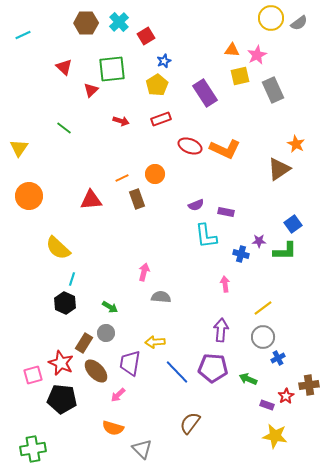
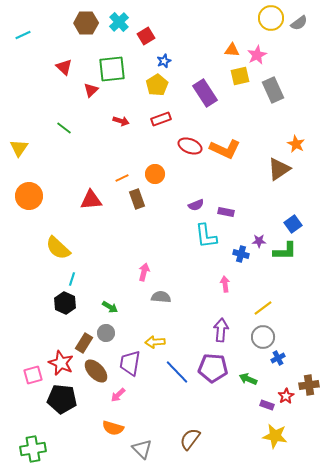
brown semicircle at (190, 423): moved 16 px down
